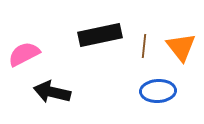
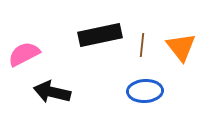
brown line: moved 2 px left, 1 px up
blue ellipse: moved 13 px left
